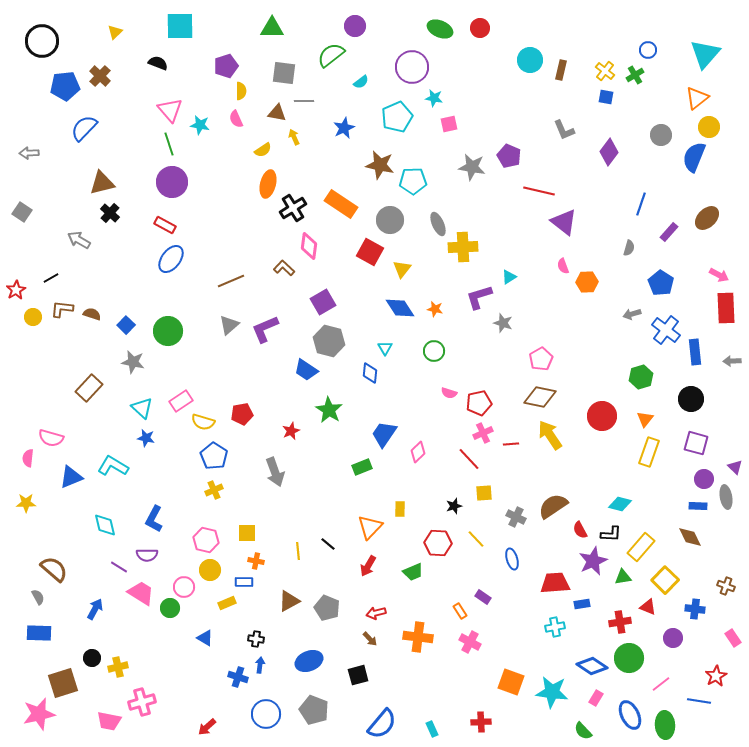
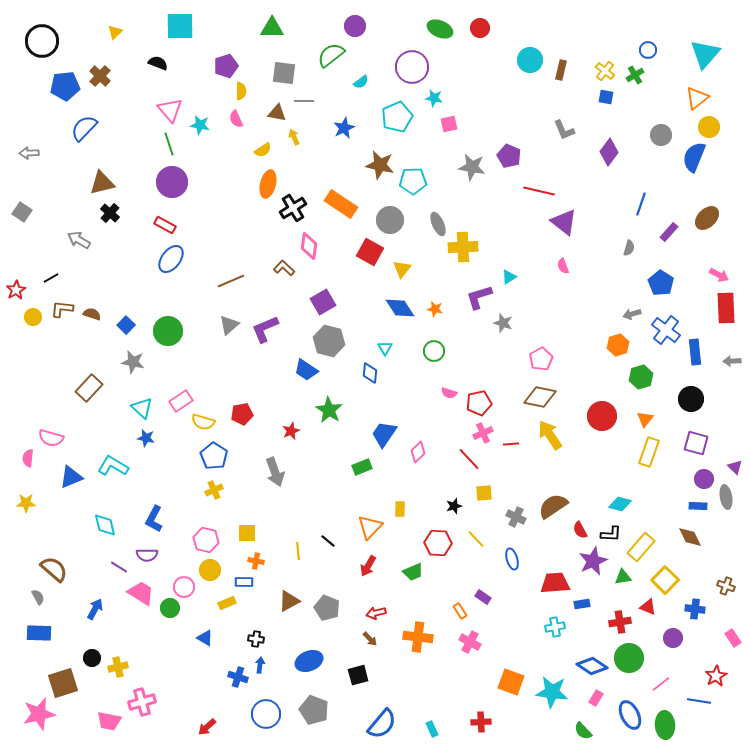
orange hexagon at (587, 282): moved 31 px right, 63 px down; rotated 15 degrees counterclockwise
black line at (328, 544): moved 3 px up
